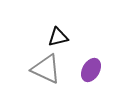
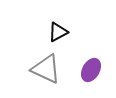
black triangle: moved 5 px up; rotated 15 degrees counterclockwise
